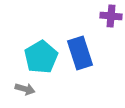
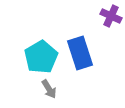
purple cross: rotated 20 degrees clockwise
gray arrow: moved 24 px right; rotated 42 degrees clockwise
